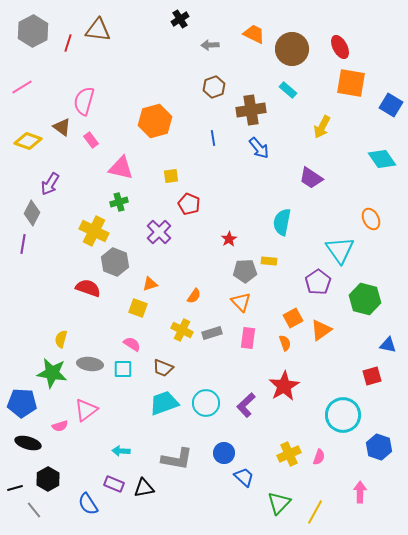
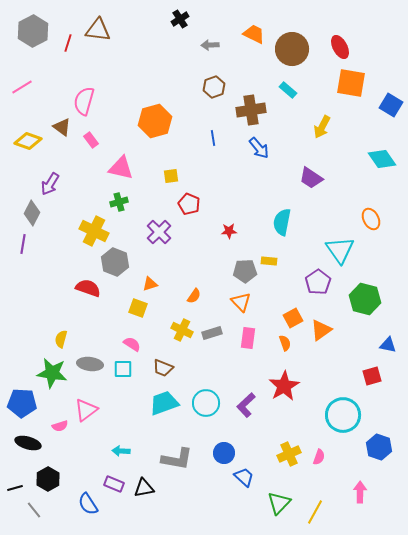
red star at (229, 239): moved 8 px up; rotated 28 degrees clockwise
